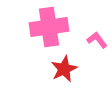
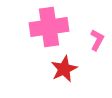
pink L-shape: rotated 65 degrees clockwise
